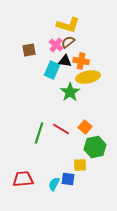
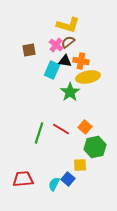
blue square: rotated 32 degrees clockwise
